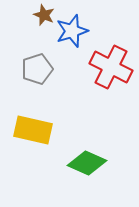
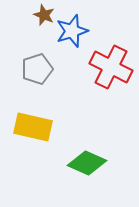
yellow rectangle: moved 3 px up
